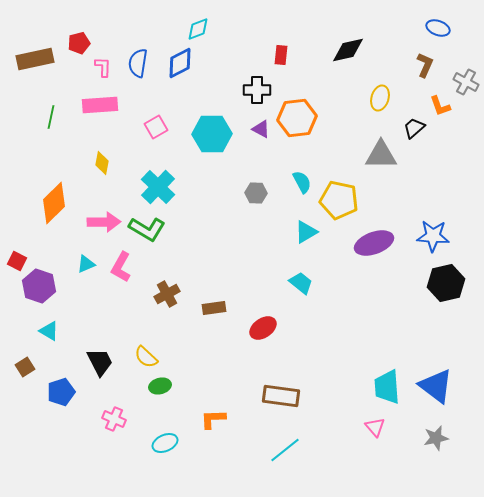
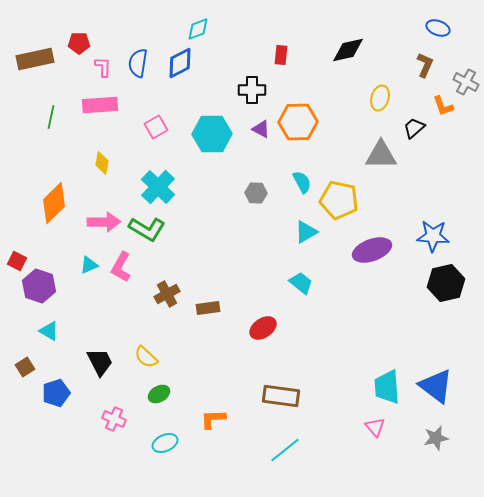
red pentagon at (79, 43): rotated 15 degrees clockwise
black cross at (257, 90): moved 5 px left
orange L-shape at (440, 106): moved 3 px right
orange hexagon at (297, 118): moved 1 px right, 4 px down; rotated 6 degrees clockwise
purple ellipse at (374, 243): moved 2 px left, 7 px down
cyan triangle at (86, 264): moved 3 px right, 1 px down
brown rectangle at (214, 308): moved 6 px left
green ellipse at (160, 386): moved 1 px left, 8 px down; rotated 15 degrees counterclockwise
blue pentagon at (61, 392): moved 5 px left, 1 px down
